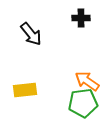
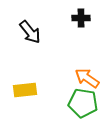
black arrow: moved 1 px left, 2 px up
orange arrow: moved 3 px up
green pentagon: rotated 16 degrees clockwise
